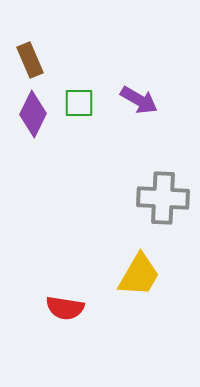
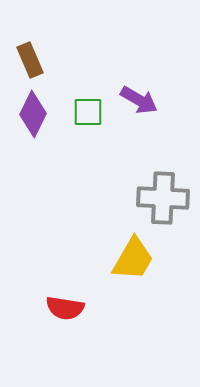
green square: moved 9 px right, 9 px down
yellow trapezoid: moved 6 px left, 16 px up
